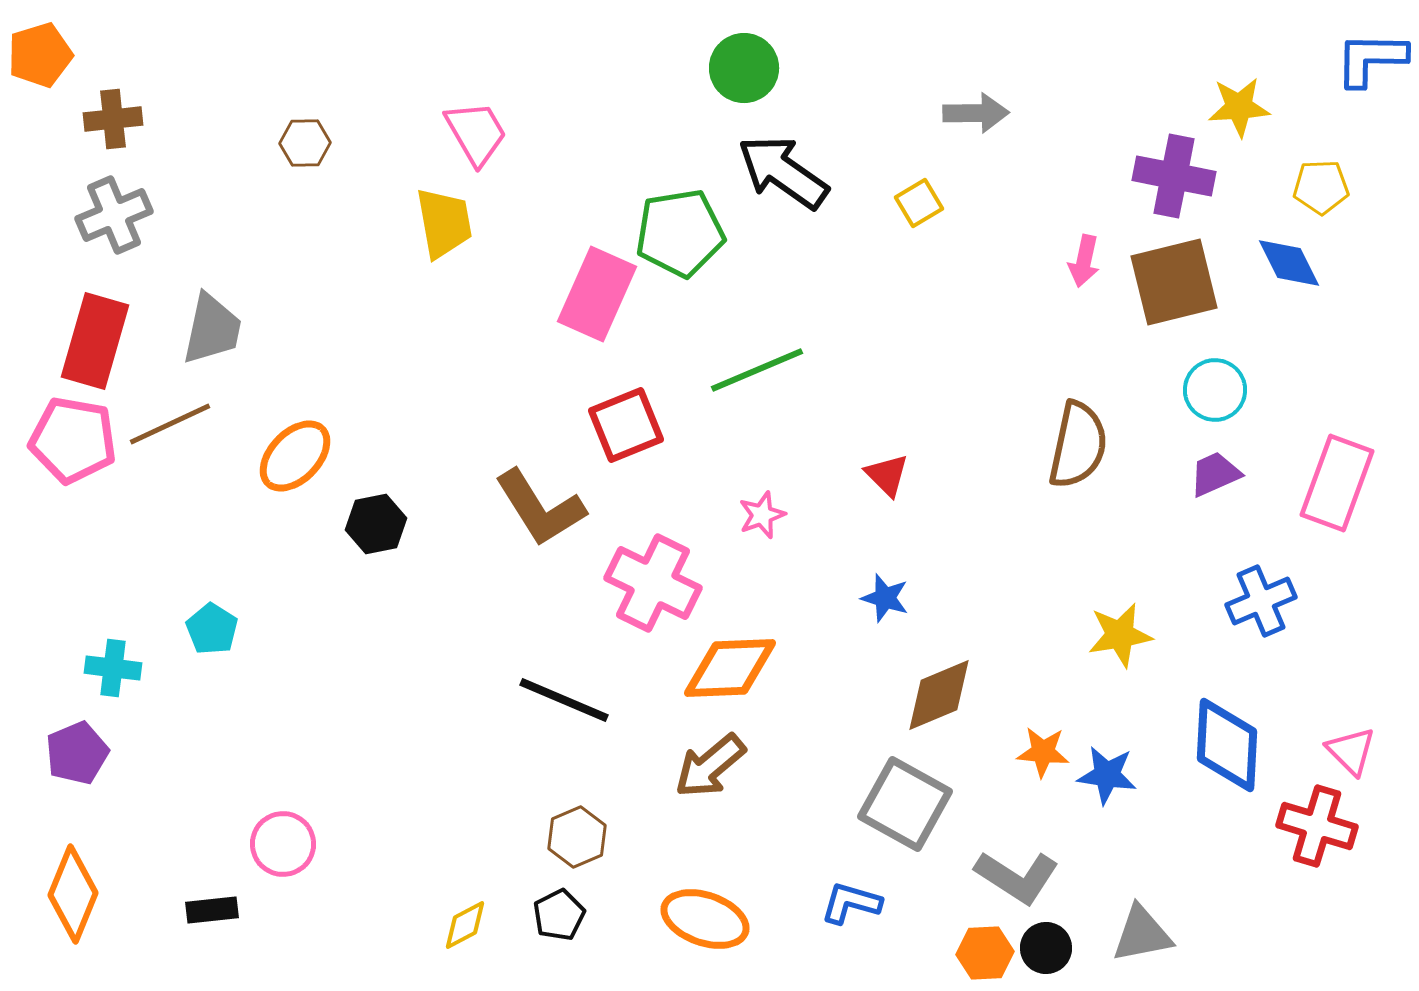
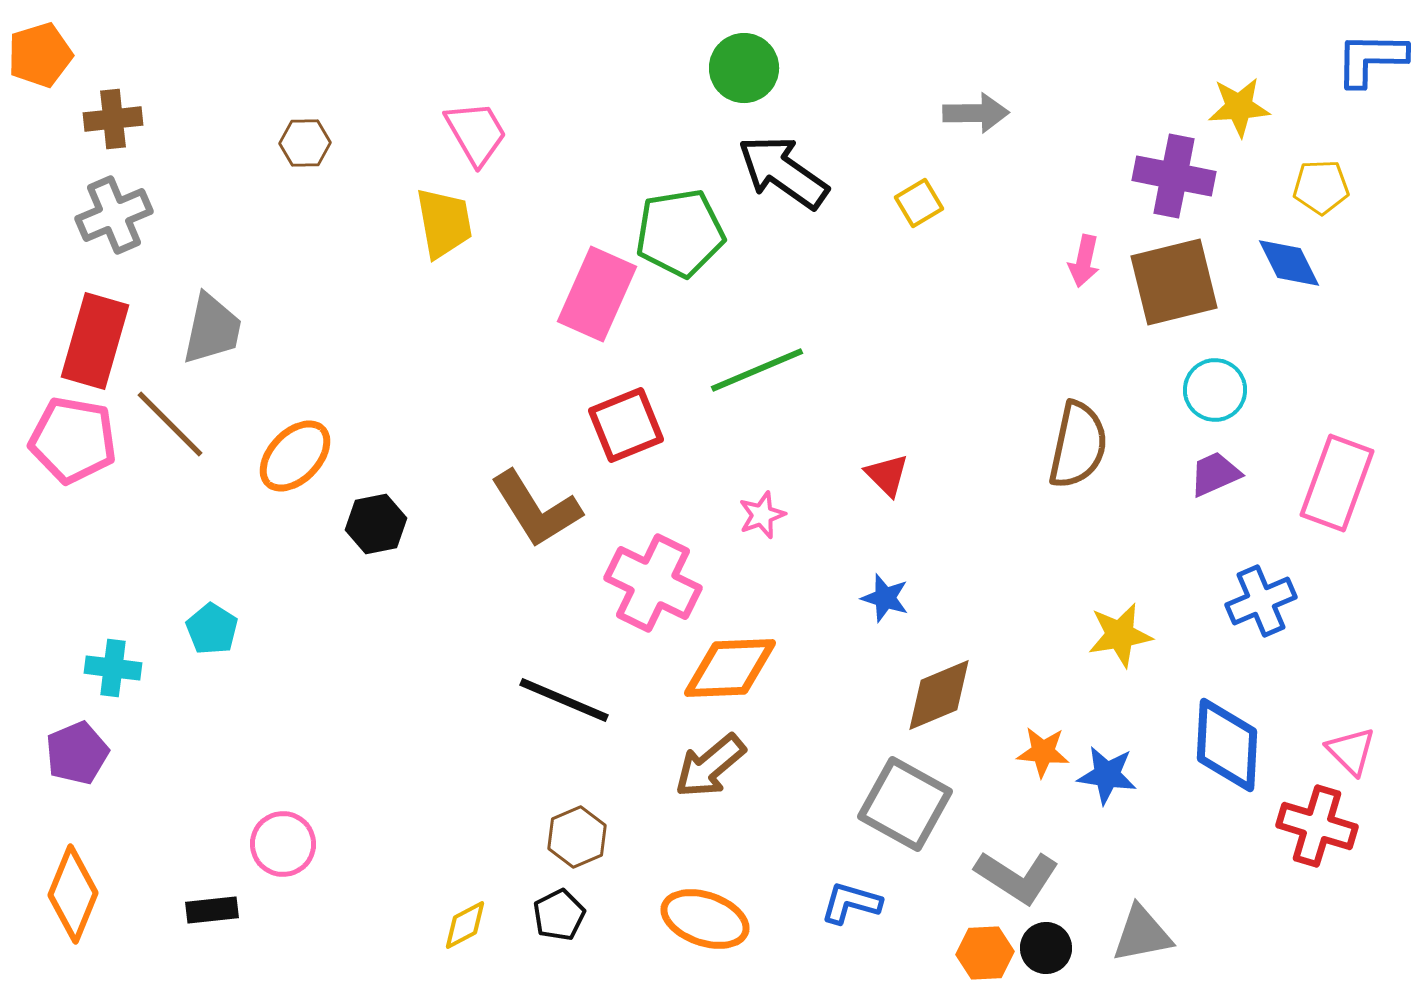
brown line at (170, 424): rotated 70 degrees clockwise
brown L-shape at (540, 508): moved 4 px left, 1 px down
